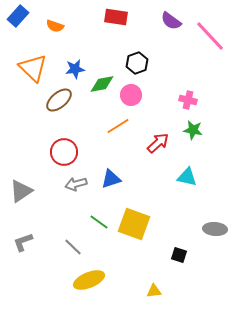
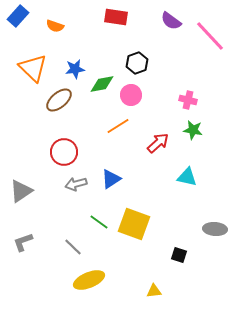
blue triangle: rotated 15 degrees counterclockwise
